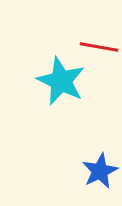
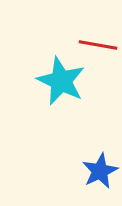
red line: moved 1 px left, 2 px up
